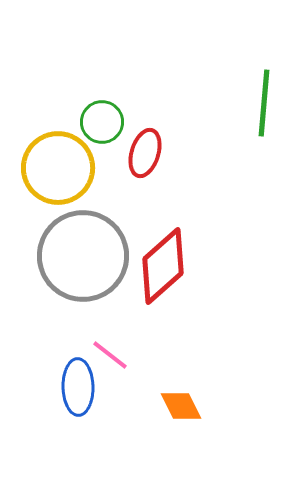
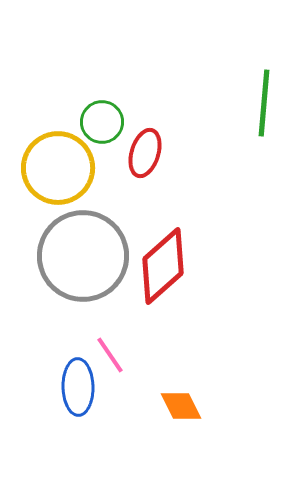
pink line: rotated 18 degrees clockwise
